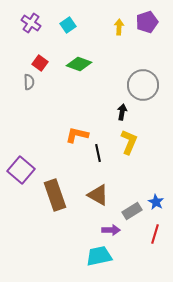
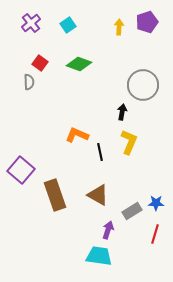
purple cross: rotated 18 degrees clockwise
orange L-shape: rotated 10 degrees clockwise
black line: moved 2 px right, 1 px up
blue star: moved 1 px down; rotated 28 degrees counterclockwise
purple arrow: moved 3 px left; rotated 72 degrees counterclockwise
cyan trapezoid: rotated 20 degrees clockwise
